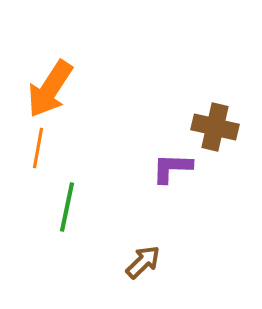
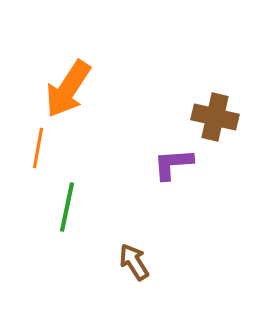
orange arrow: moved 18 px right
brown cross: moved 10 px up
purple L-shape: moved 1 px right, 4 px up; rotated 6 degrees counterclockwise
brown arrow: moved 9 px left; rotated 78 degrees counterclockwise
